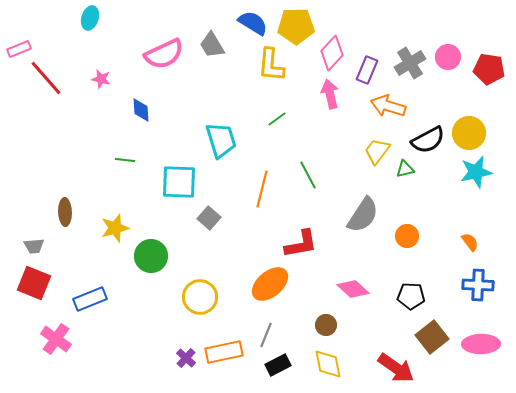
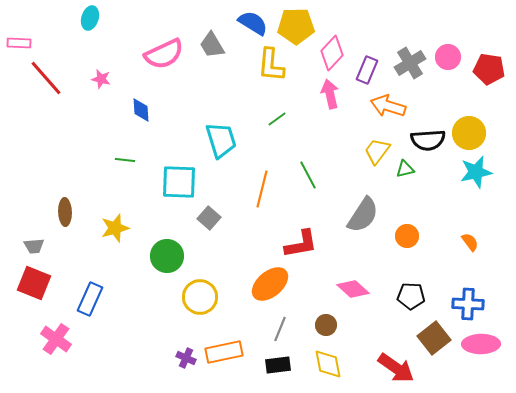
pink rectangle at (19, 49): moved 6 px up; rotated 25 degrees clockwise
black semicircle at (428, 140): rotated 24 degrees clockwise
green circle at (151, 256): moved 16 px right
blue cross at (478, 285): moved 10 px left, 19 px down
blue rectangle at (90, 299): rotated 44 degrees counterclockwise
gray line at (266, 335): moved 14 px right, 6 px up
brown square at (432, 337): moved 2 px right, 1 px down
purple cross at (186, 358): rotated 18 degrees counterclockwise
black rectangle at (278, 365): rotated 20 degrees clockwise
